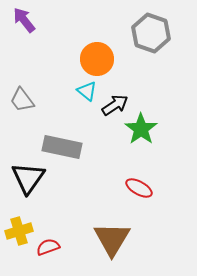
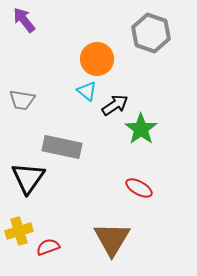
gray trapezoid: rotated 44 degrees counterclockwise
